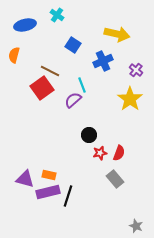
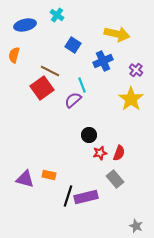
yellow star: moved 1 px right
purple rectangle: moved 38 px right, 5 px down
